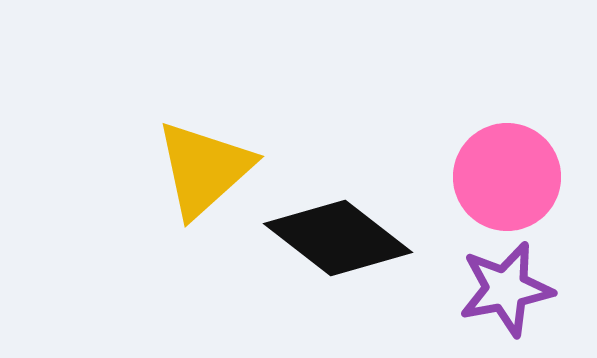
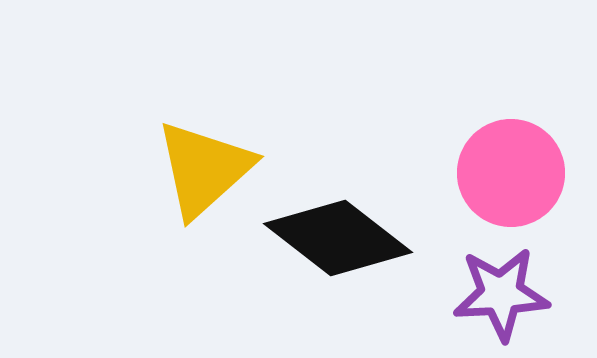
pink circle: moved 4 px right, 4 px up
purple star: moved 5 px left, 5 px down; rotated 8 degrees clockwise
